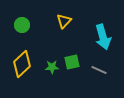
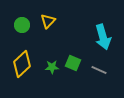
yellow triangle: moved 16 px left
green square: moved 1 px right, 1 px down; rotated 35 degrees clockwise
